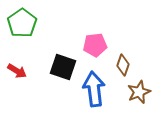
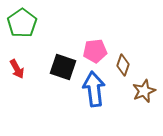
pink pentagon: moved 6 px down
red arrow: moved 2 px up; rotated 30 degrees clockwise
brown star: moved 5 px right, 1 px up
